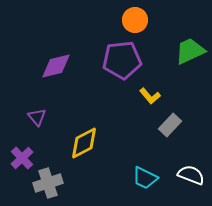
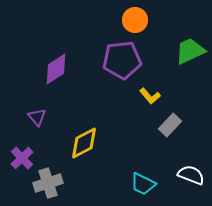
purple diamond: moved 3 px down; rotated 20 degrees counterclockwise
cyan trapezoid: moved 2 px left, 6 px down
